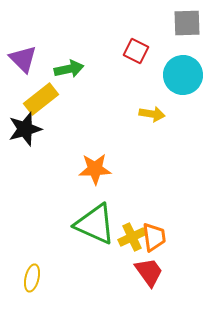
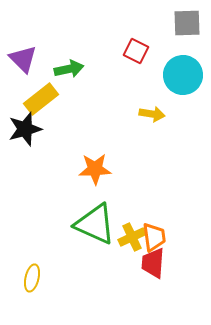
red trapezoid: moved 4 px right, 9 px up; rotated 140 degrees counterclockwise
